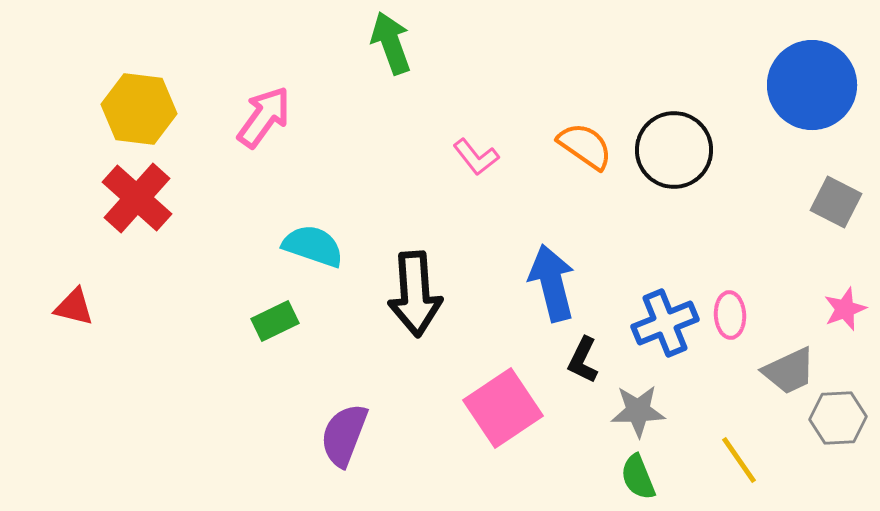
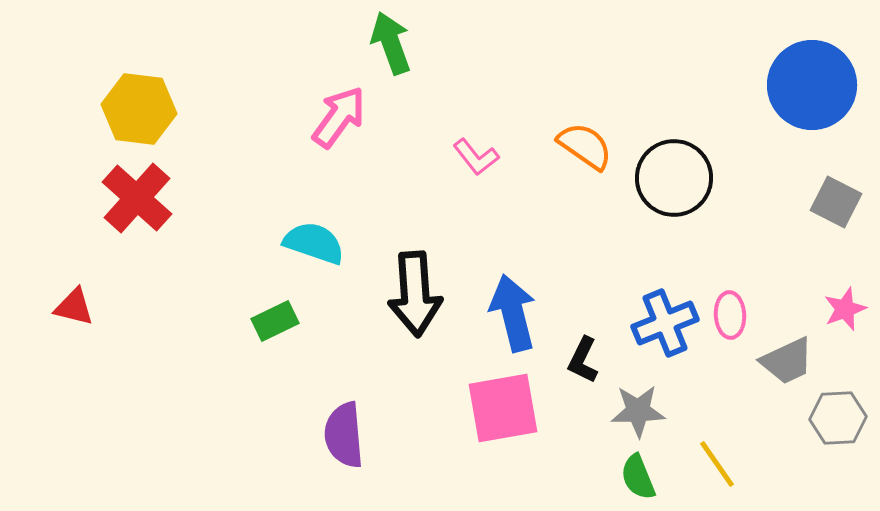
pink arrow: moved 75 px right
black circle: moved 28 px down
cyan semicircle: moved 1 px right, 3 px up
blue arrow: moved 39 px left, 30 px down
gray trapezoid: moved 2 px left, 10 px up
pink square: rotated 24 degrees clockwise
purple semicircle: rotated 26 degrees counterclockwise
yellow line: moved 22 px left, 4 px down
